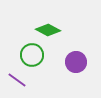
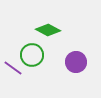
purple line: moved 4 px left, 12 px up
